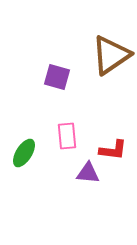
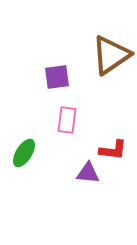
purple square: rotated 24 degrees counterclockwise
pink rectangle: moved 16 px up; rotated 12 degrees clockwise
